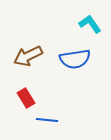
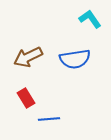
cyan L-shape: moved 5 px up
brown arrow: moved 1 px down
blue line: moved 2 px right, 1 px up; rotated 10 degrees counterclockwise
